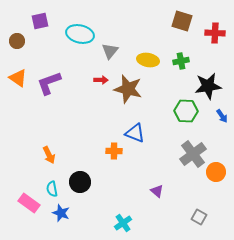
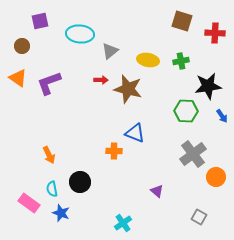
cyan ellipse: rotated 8 degrees counterclockwise
brown circle: moved 5 px right, 5 px down
gray triangle: rotated 12 degrees clockwise
orange circle: moved 5 px down
